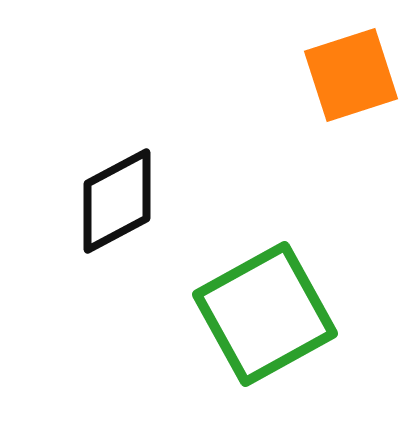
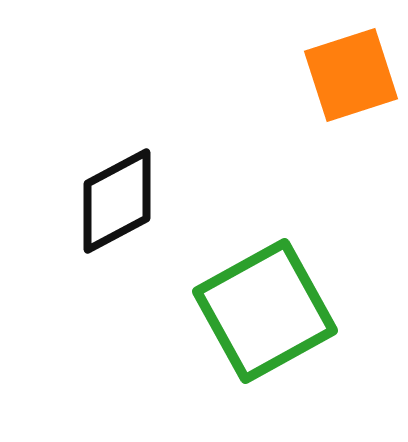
green square: moved 3 px up
